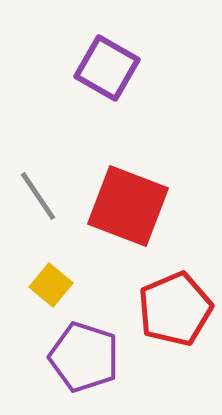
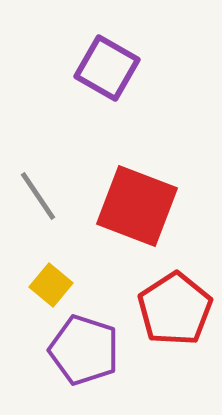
red square: moved 9 px right
red pentagon: rotated 10 degrees counterclockwise
purple pentagon: moved 7 px up
